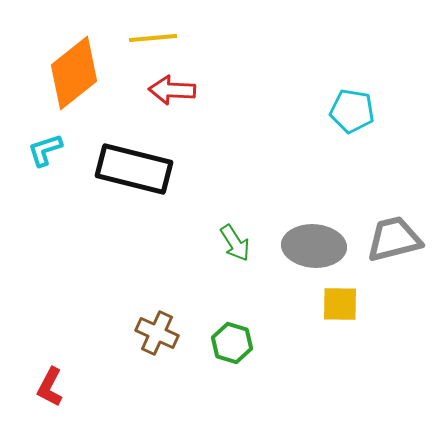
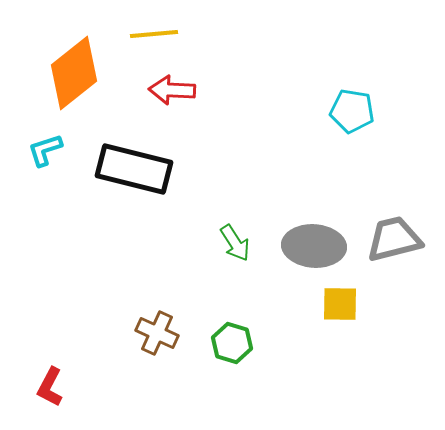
yellow line: moved 1 px right, 4 px up
